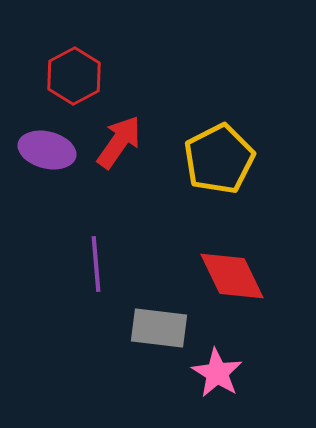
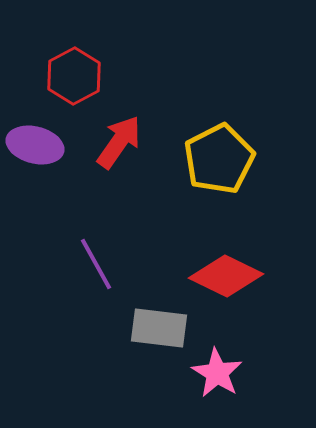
purple ellipse: moved 12 px left, 5 px up
purple line: rotated 24 degrees counterclockwise
red diamond: moved 6 px left; rotated 38 degrees counterclockwise
